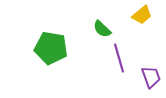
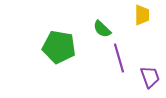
yellow trapezoid: rotated 50 degrees counterclockwise
green pentagon: moved 8 px right, 1 px up
purple trapezoid: moved 1 px left
